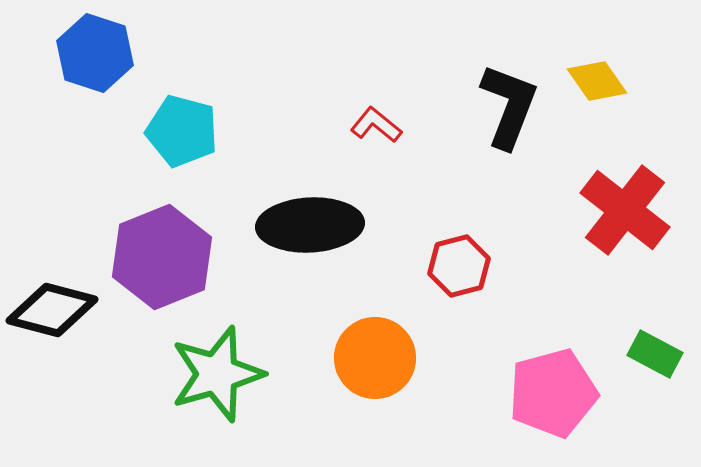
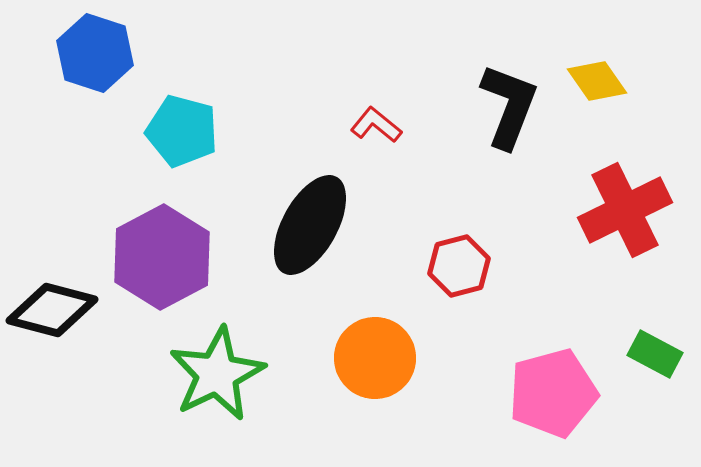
red cross: rotated 26 degrees clockwise
black ellipse: rotated 58 degrees counterclockwise
purple hexagon: rotated 6 degrees counterclockwise
green star: rotated 10 degrees counterclockwise
